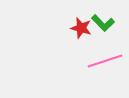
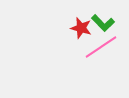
pink line: moved 4 px left, 14 px up; rotated 16 degrees counterclockwise
